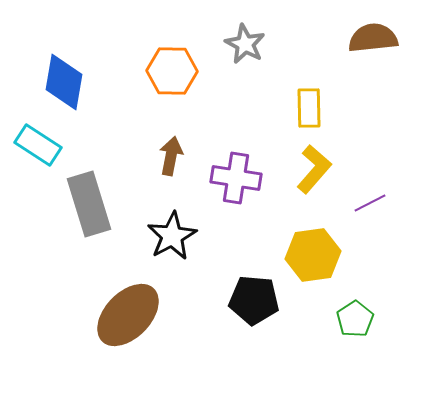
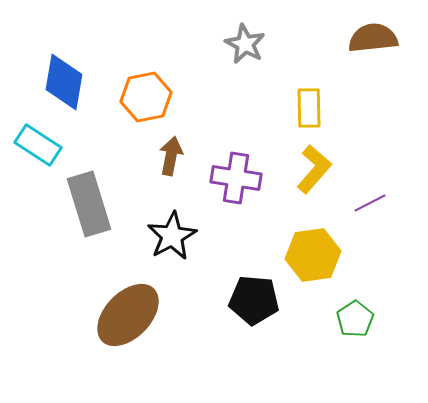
orange hexagon: moved 26 px left, 26 px down; rotated 12 degrees counterclockwise
